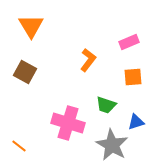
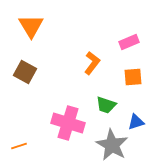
orange L-shape: moved 4 px right, 3 px down
orange line: rotated 56 degrees counterclockwise
